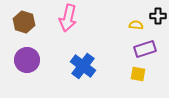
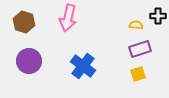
purple rectangle: moved 5 px left
purple circle: moved 2 px right, 1 px down
yellow square: rotated 28 degrees counterclockwise
